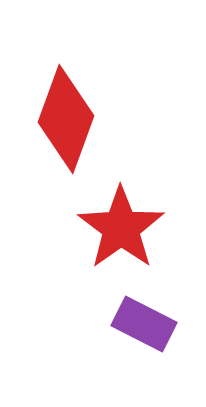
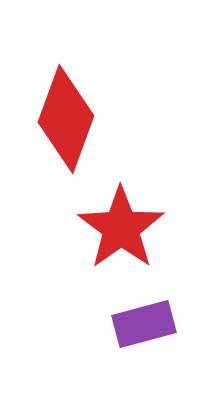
purple rectangle: rotated 42 degrees counterclockwise
